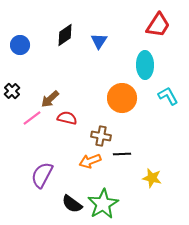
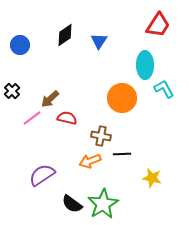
cyan L-shape: moved 4 px left, 7 px up
purple semicircle: rotated 28 degrees clockwise
